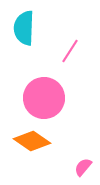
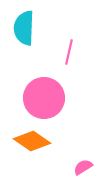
pink line: moved 1 px left, 1 px down; rotated 20 degrees counterclockwise
pink semicircle: rotated 18 degrees clockwise
